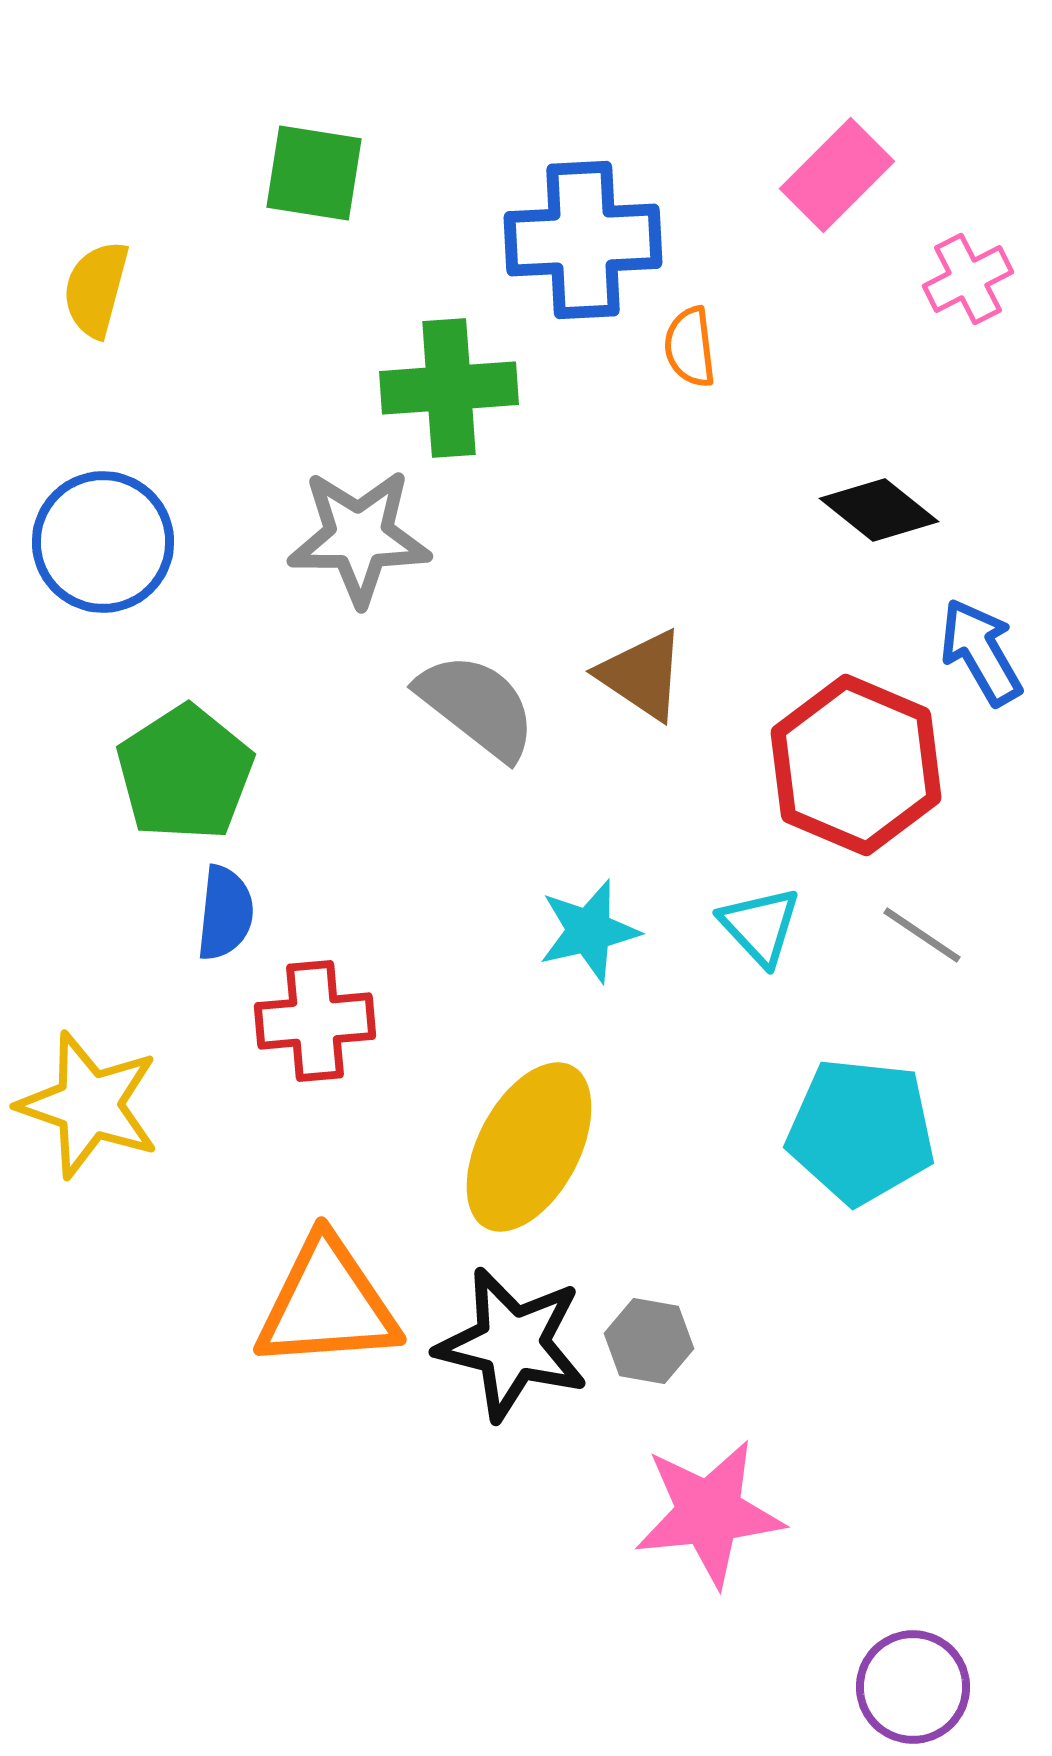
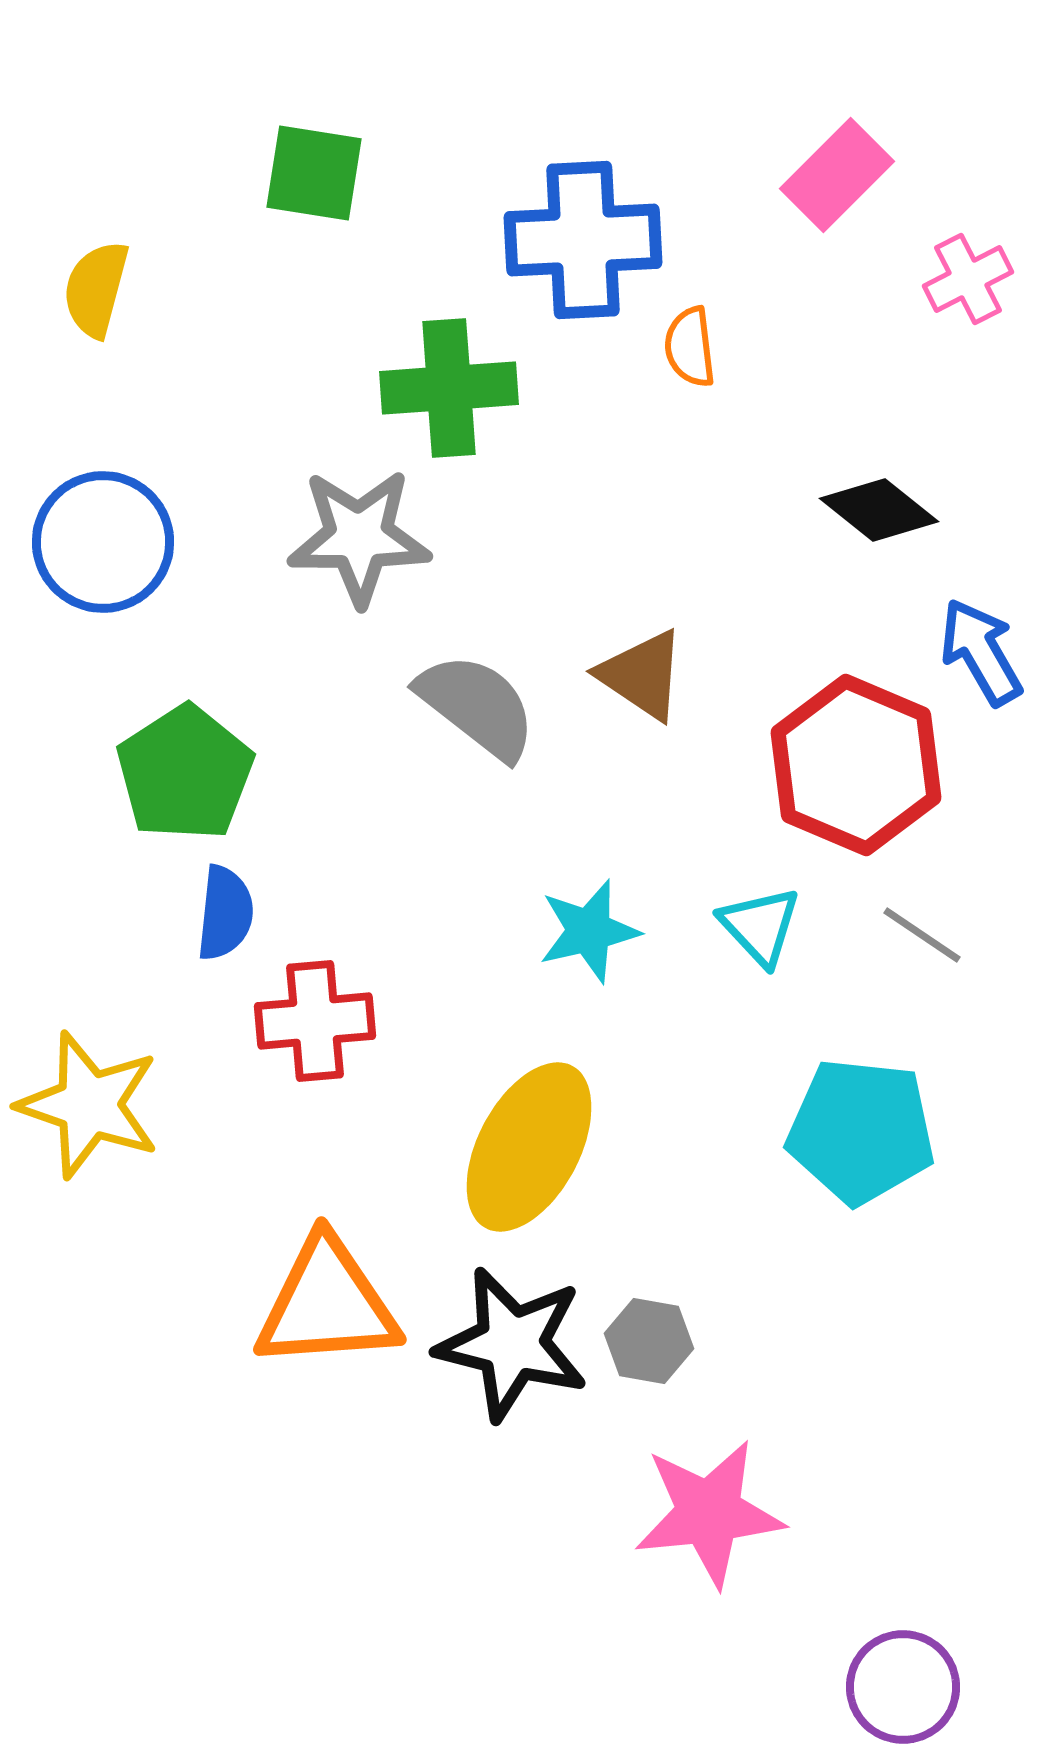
purple circle: moved 10 px left
